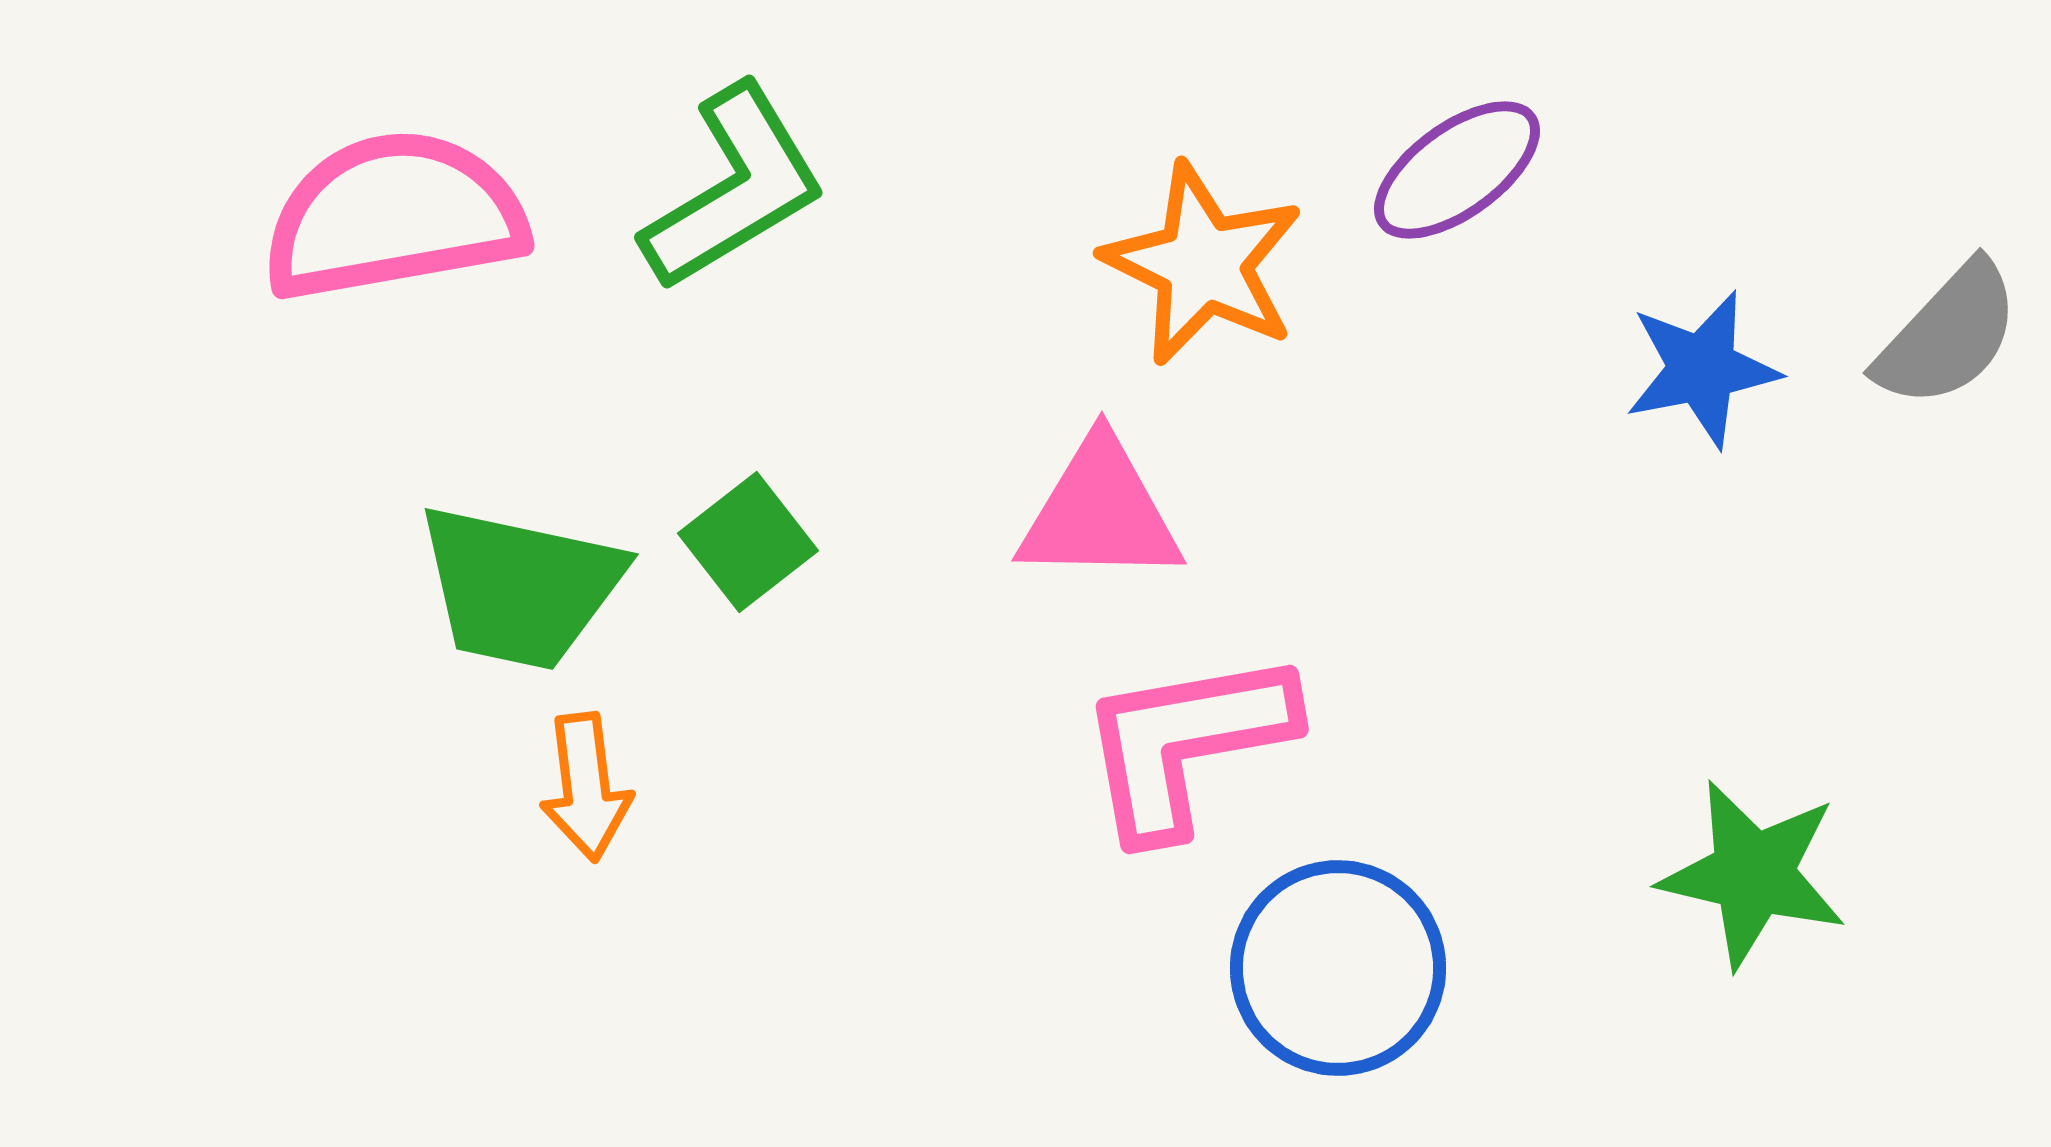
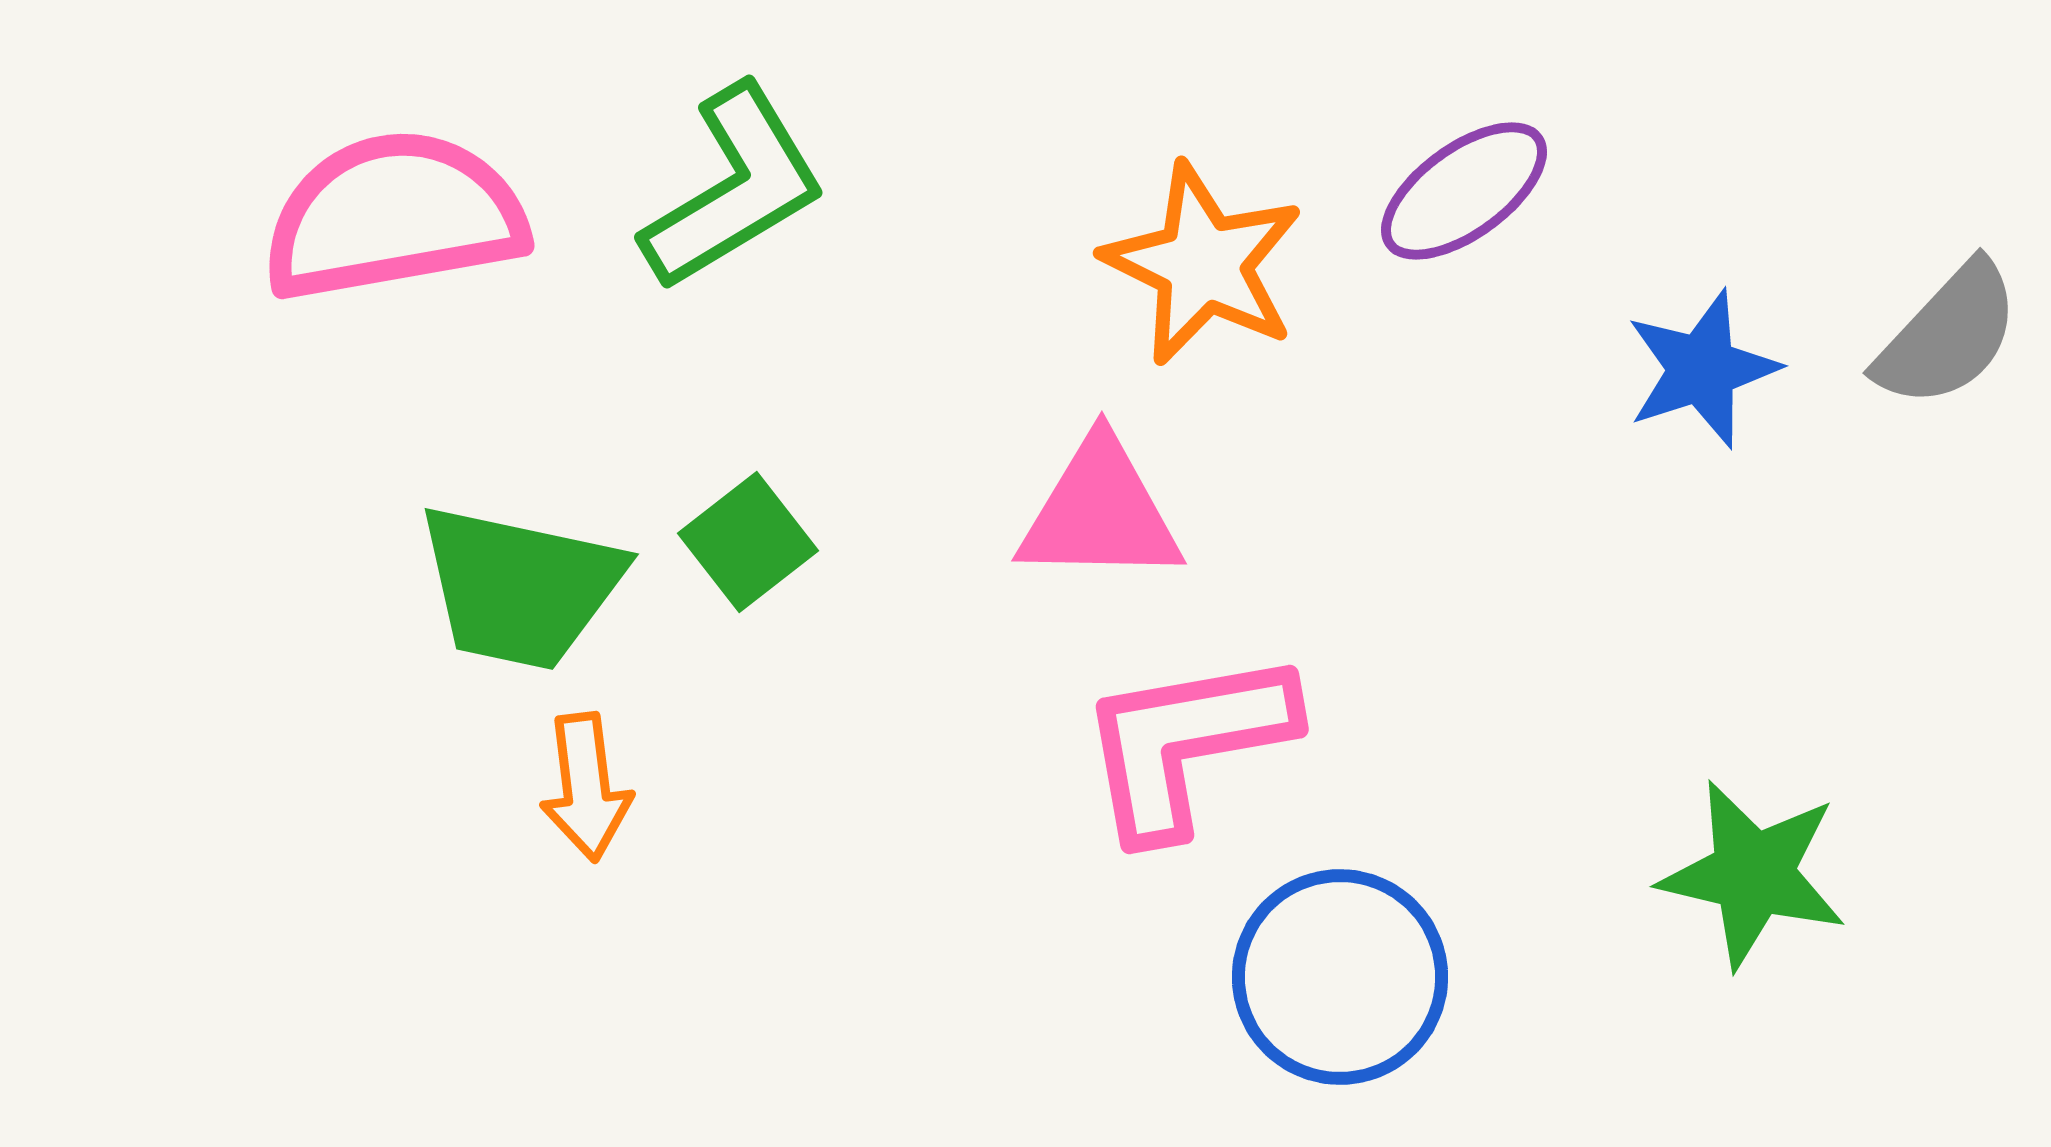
purple ellipse: moved 7 px right, 21 px down
blue star: rotated 7 degrees counterclockwise
blue circle: moved 2 px right, 9 px down
